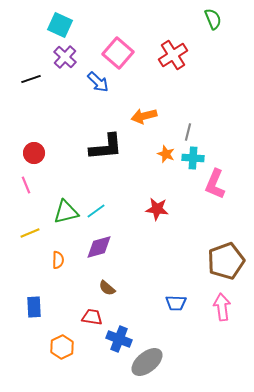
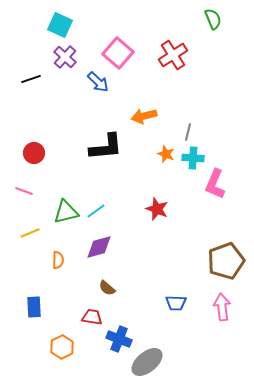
pink line: moved 2 px left, 6 px down; rotated 48 degrees counterclockwise
red star: rotated 15 degrees clockwise
